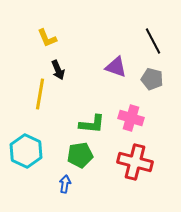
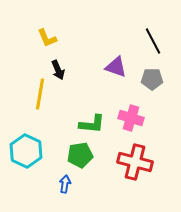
gray pentagon: rotated 15 degrees counterclockwise
